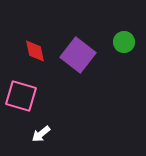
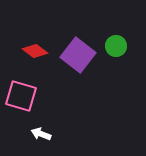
green circle: moved 8 px left, 4 px down
red diamond: rotated 40 degrees counterclockwise
white arrow: rotated 60 degrees clockwise
